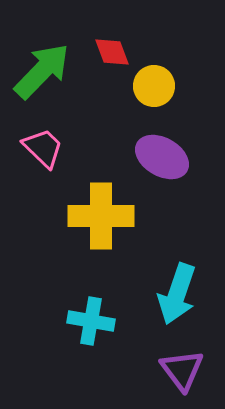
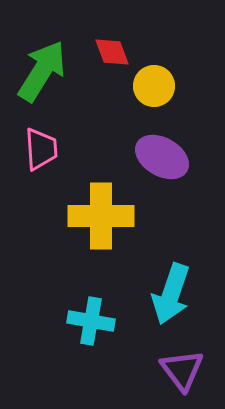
green arrow: rotated 12 degrees counterclockwise
pink trapezoid: moved 2 px left, 1 px down; rotated 42 degrees clockwise
cyan arrow: moved 6 px left
